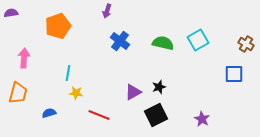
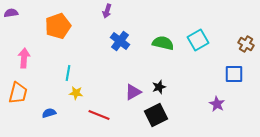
purple star: moved 15 px right, 15 px up
